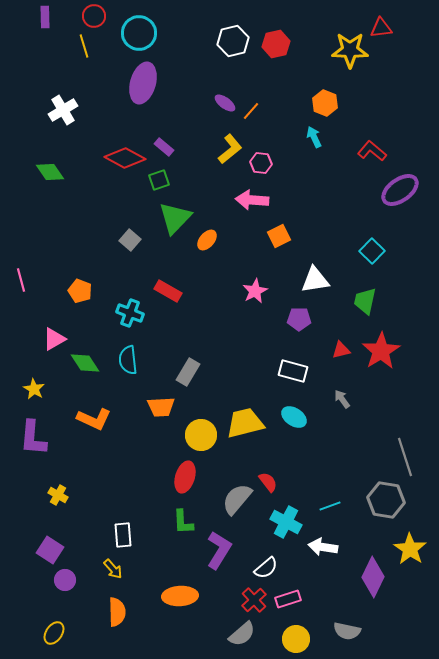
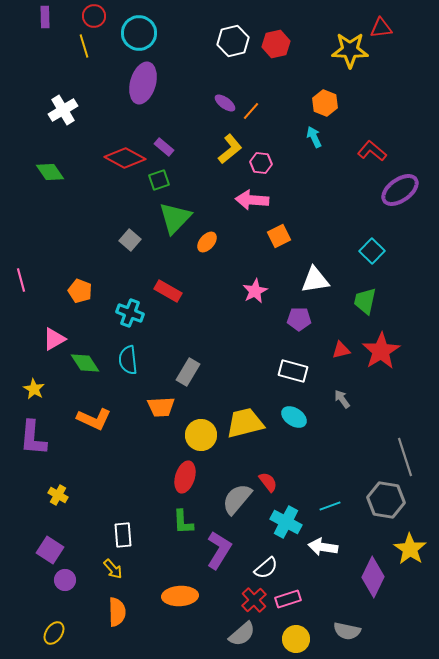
orange ellipse at (207, 240): moved 2 px down
